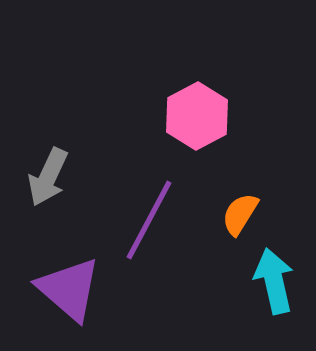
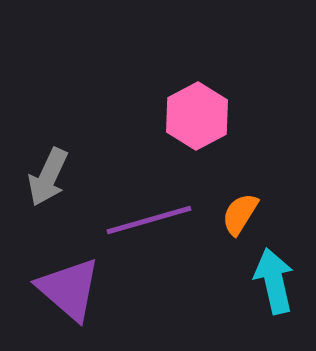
purple line: rotated 46 degrees clockwise
